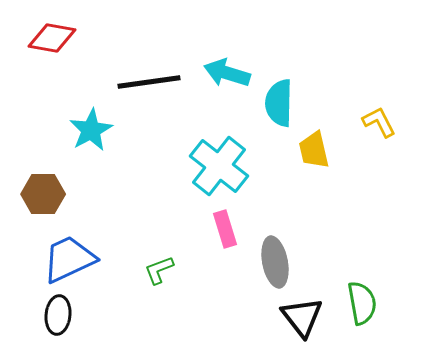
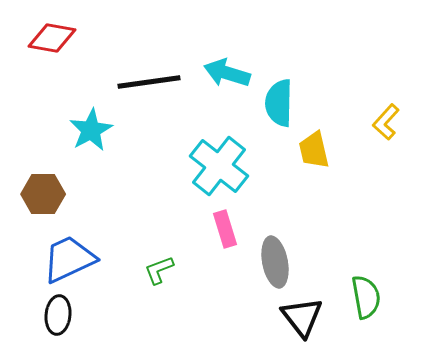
yellow L-shape: moved 7 px right; rotated 111 degrees counterclockwise
green semicircle: moved 4 px right, 6 px up
